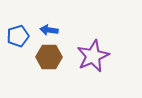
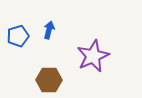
blue arrow: rotated 96 degrees clockwise
brown hexagon: moved 23 px down
